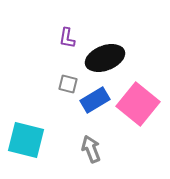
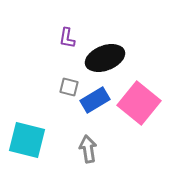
gray square: moved 1 px right, 3 px down
pink square: moved 1 px right, 1 px up
cyan square: moved 1 px right
gray arrow: moved 3 px left; rotated 12 degrees clockwise
